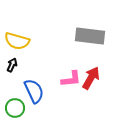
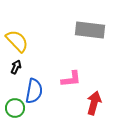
gray rectangle: moved 6 px up
yellow semicircle: rotated 150 degrees counterclockwise
black arrow: moved 4 px right, 2 px down
red arrow: moved 3 px right, 25 px down; rotated 15 degrees counterclockwise
blue semicircle: rotated 35 degrees clockwise
